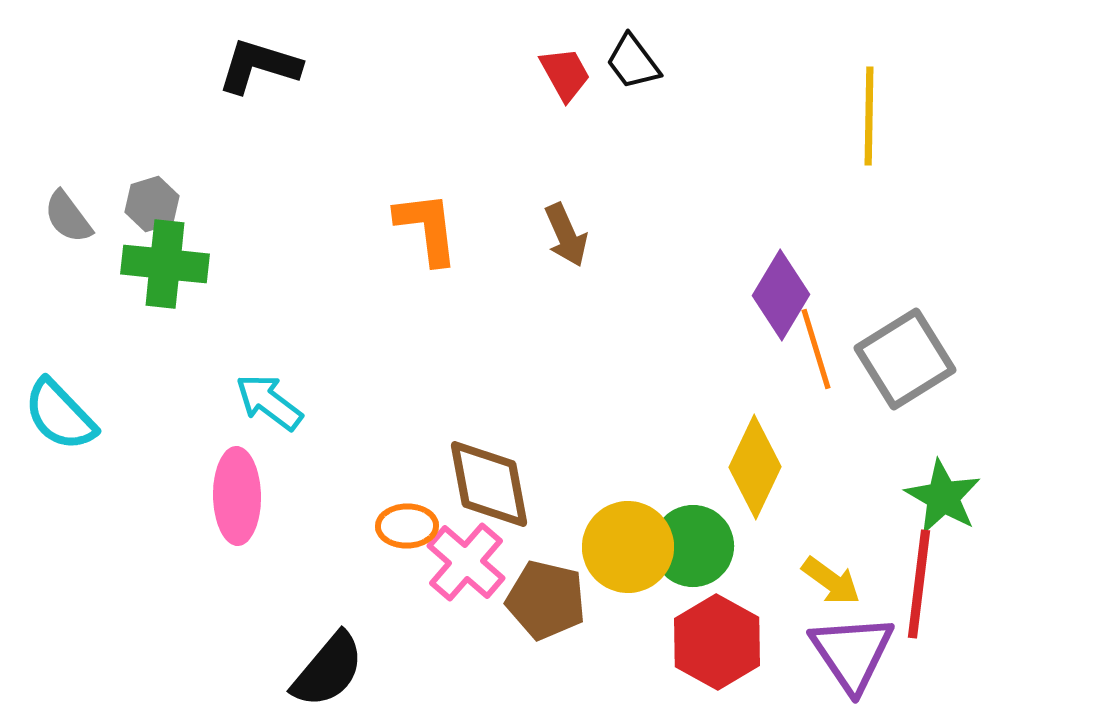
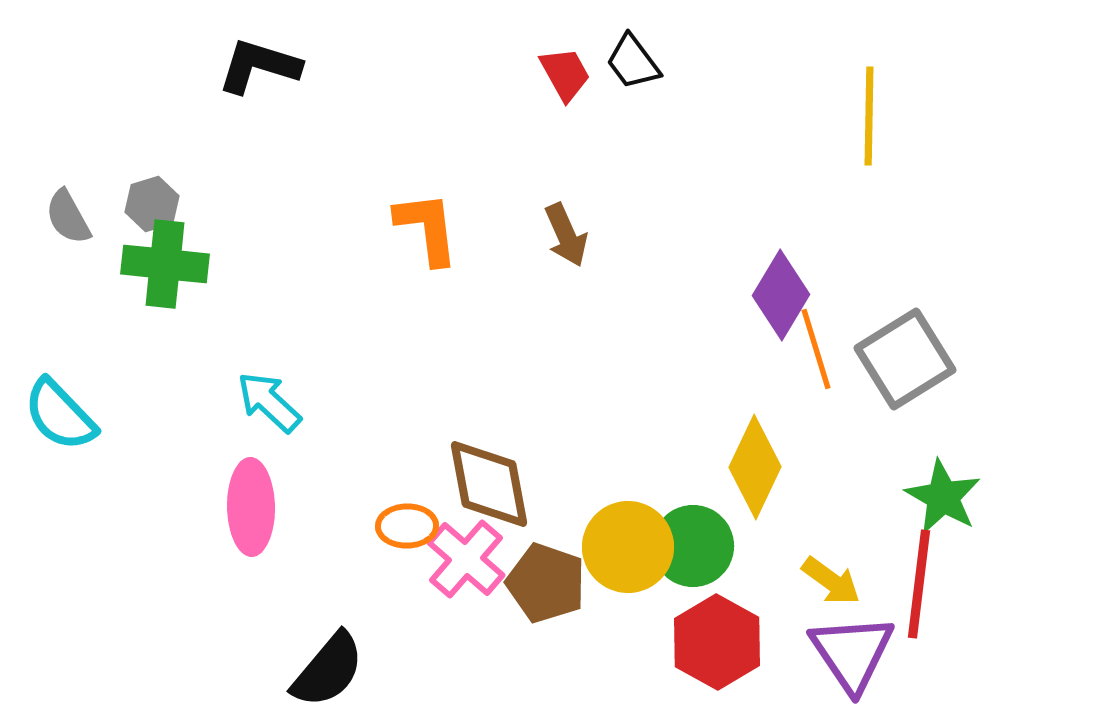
gray semicircle: rotated 8 degrees clockwise
cyan arrow: rotated 6 degrees clockwise
pink ellipse: moved 14 px right, 11 px down
pink cross: moved 3 px up
brown pentagon: moved 17 px up; rotated 6 degrees clockwise
